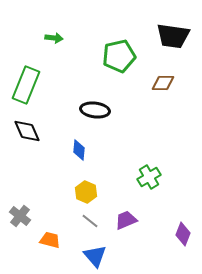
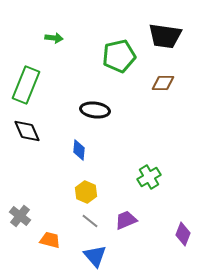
black trapezoid: moved 8 px left
